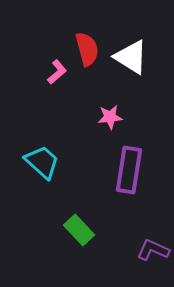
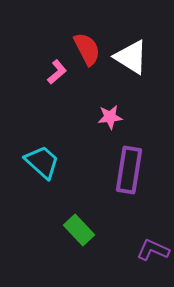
red semicircle: rotated 12 degrees counterclockwise
